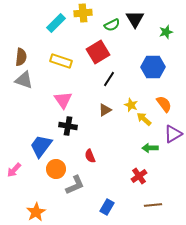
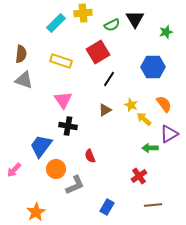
brown semicircle: moved 3 px up
purple triangle: moved 4 px left
